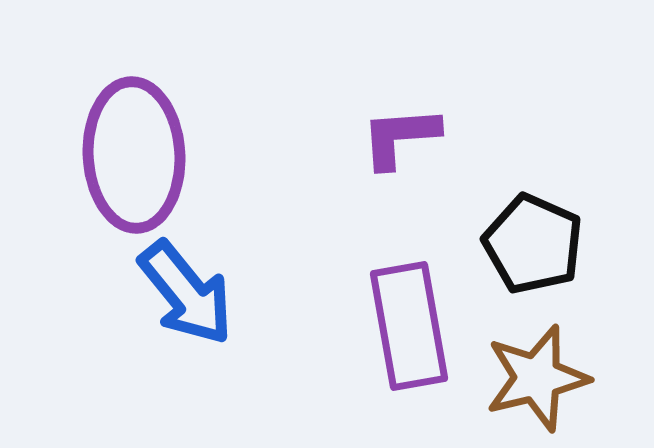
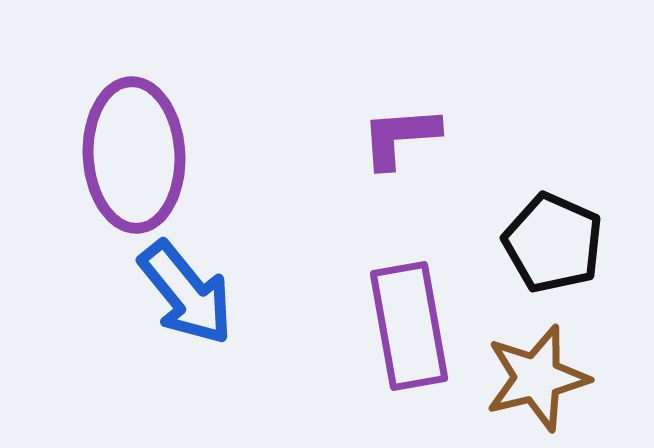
black pentagon: moved 20 px right, 1 px up
